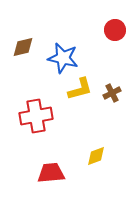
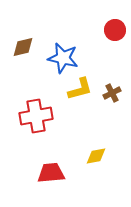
yellow diamond: rotated 10 degrees clockwise
